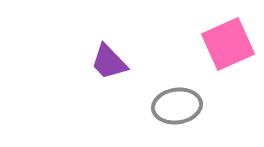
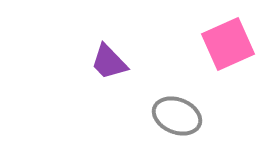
gray ellipse: moved 10 px down; rotated 30 degrees clockwise
